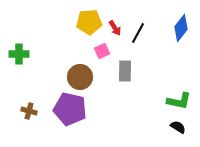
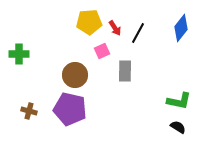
brown circle: moved 5 px left, 2 px up
